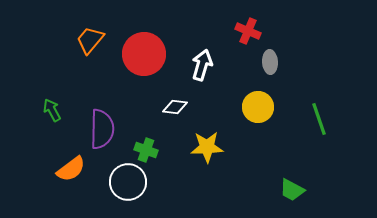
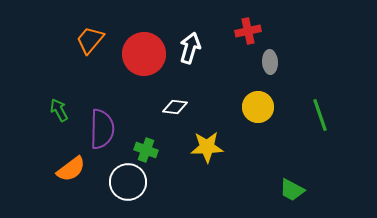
red cross: rotated 35 degrees counterclockwise
white arrow: moved 12 px left, 17 px up
green arrow: moved 7 px right
green line: moved 1 px right, 4 px up
